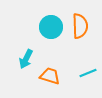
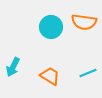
orange semicircle: moved 4 px right, 4 px up; rotated 100 degrees clockwise
cyan arrow: moved 13 px left, 8 px down
orange trapezoid: rotated 15 degrees clockwise
